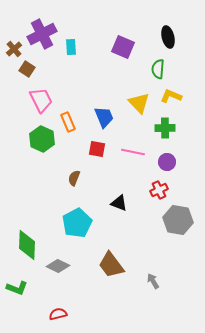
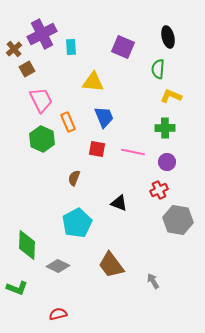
brown square: rotated 28 degrees clockwise
yellow triangle: moved 46 px left, 21 px up; rotated 40 degrees counterclockwise
